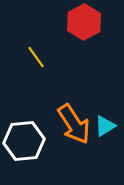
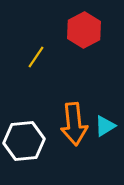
red hexagon: moved 8 px down
yellow line: rotated 70 degrees clockwise
orange arrow: rotated 27 degrees clockwise
